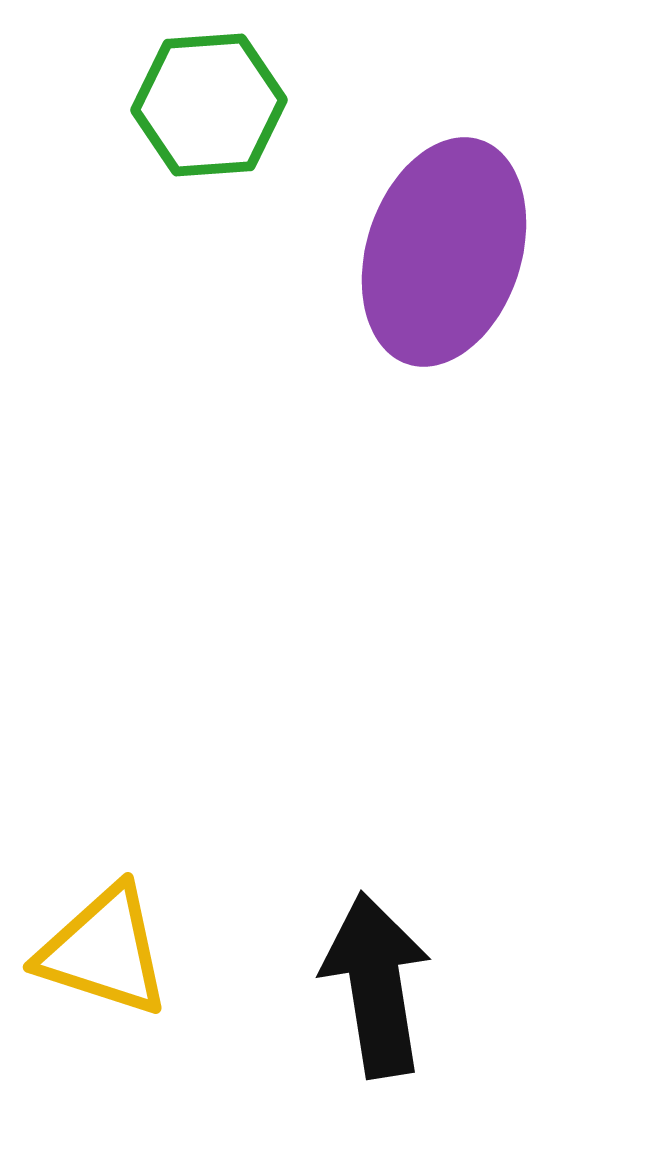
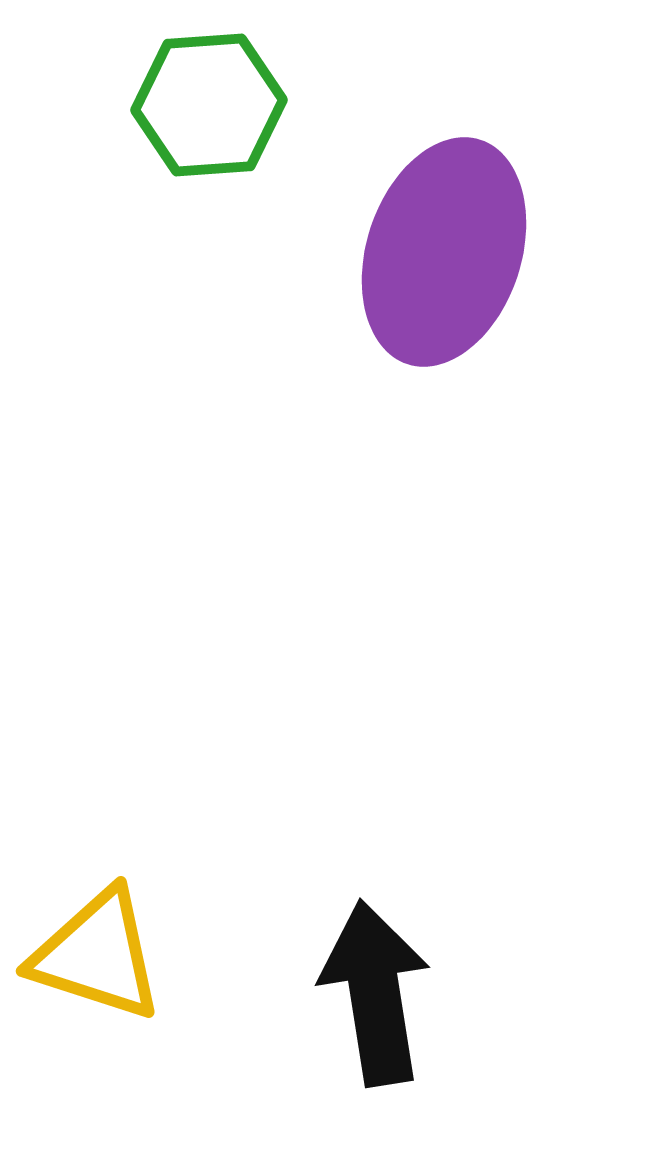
yellow triangle: moved 7 px left, 4 px down
black arrow: moved 1 px left, 8 px down
